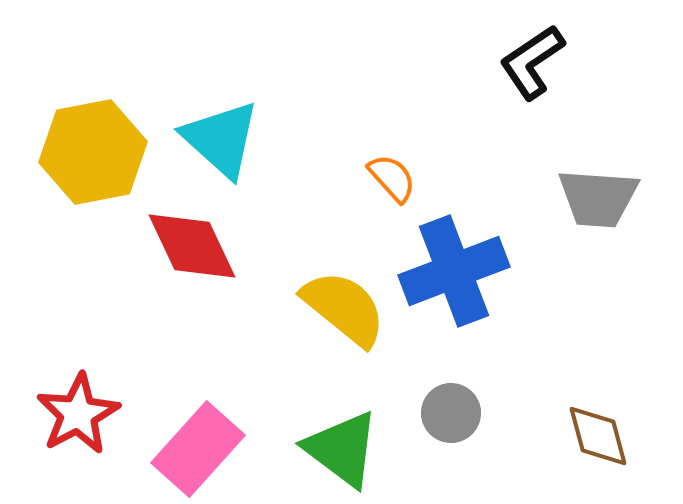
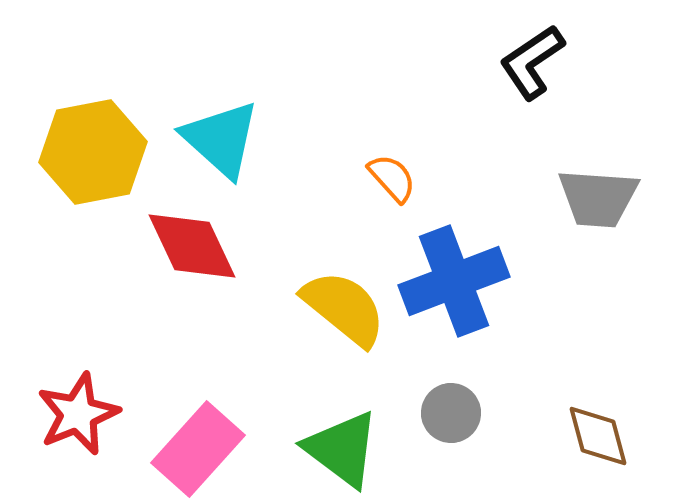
blue cross: moved 10 px down
red star: rotated 6 degrees clockwise
